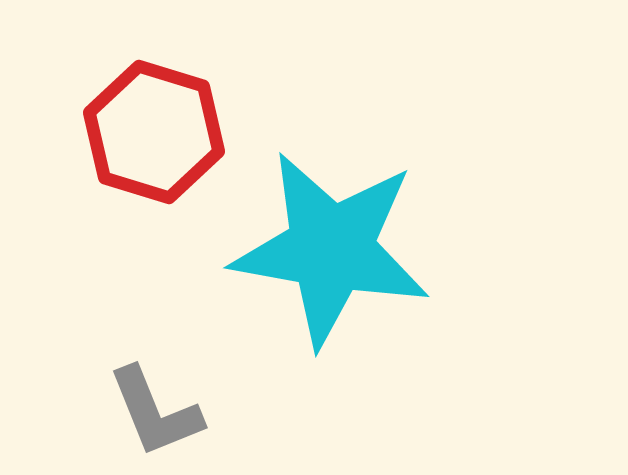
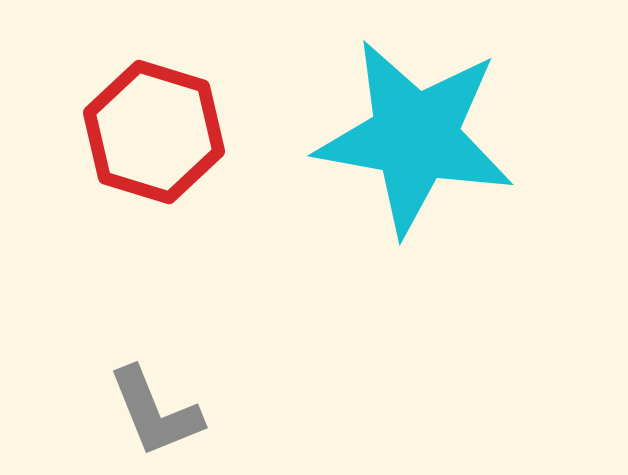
cyan star: moved 84 px right, 112 px up
